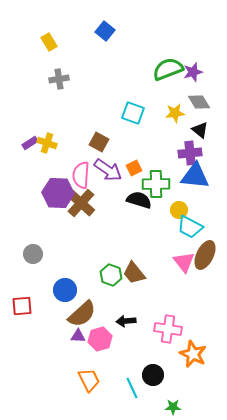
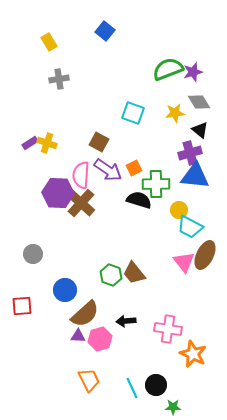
purple cross: rotated 10 degrees counterclockwise
brown semicircle: moved 3 px right
black circle: moved 3 px right, 10 px down
